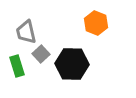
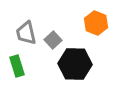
gray trapezoid: moved 1 px down
gray square: moved 12 px right, 14 px up
black hexagon: moved 3 px right
